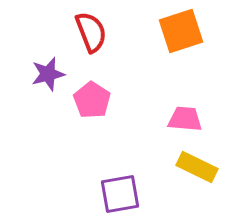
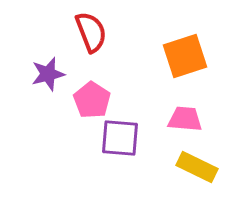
orange square: moved 4 px right, 25 px down
purple square: moved 56 px up; rotated 15 degrees clockwise
